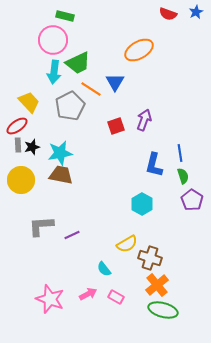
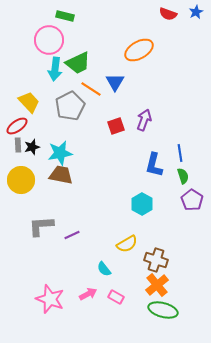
pink circle: moved 4 px left
cyan arrow: moved 1 px right, 3 px up
brown cross: moved 6 px right, 2 px down
